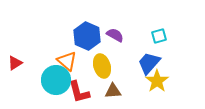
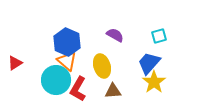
blue hexagon: moved 20 px left, 6 px down
yellow star: moved 3 px left, 1 px down
red L-shape: moved 1 px left, 3 px up; rotated 45 degrees clockwise
